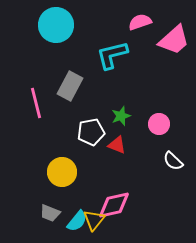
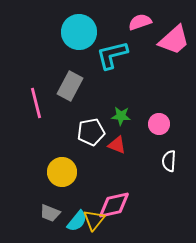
cyan circle: moved 23 px right, 7 px down
green star: rotated 24 degrees clockwise
white semicircle: moved 4 px left; rotated 50 degrees clockwise
